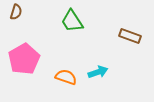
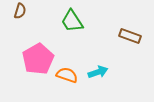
brown semicircle: moved 4 px right, 1 px up
pink pentagon: moved 14 px right
orange semicircle: moved 1 px right, 2 px up
